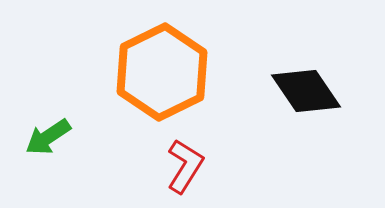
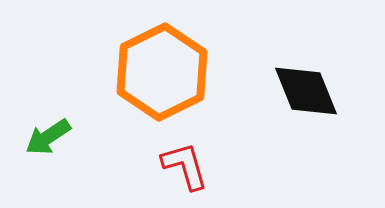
black diamond: rotated 12 degrees clockwise
red L-shape: rotated 48 degrees counterclockwise
